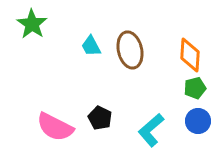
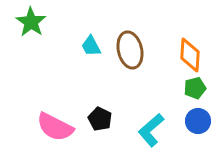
green star: moved 1 px left, 2 px up
black pentagon: moved 1 px down
